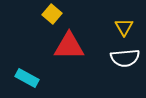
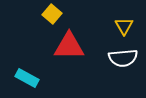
yellow triangle: moved 1 px up
white semicircle: moved 2 px left
